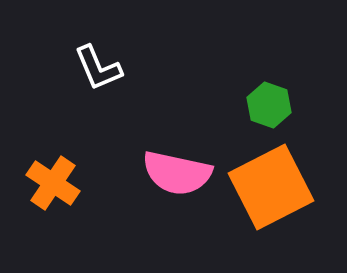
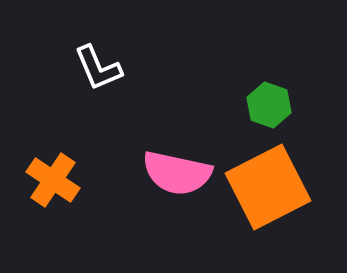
orange cross: moved 3 px up
orange square: moved 3 px left
